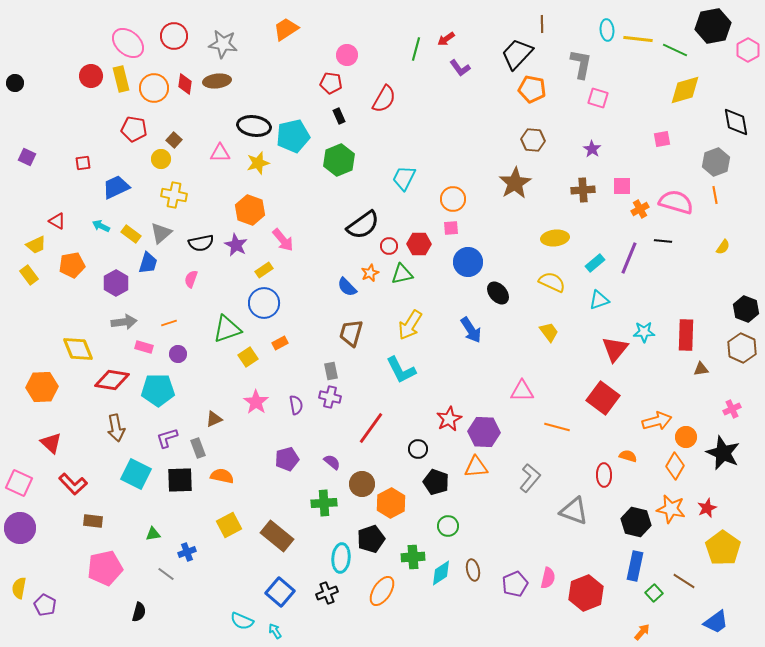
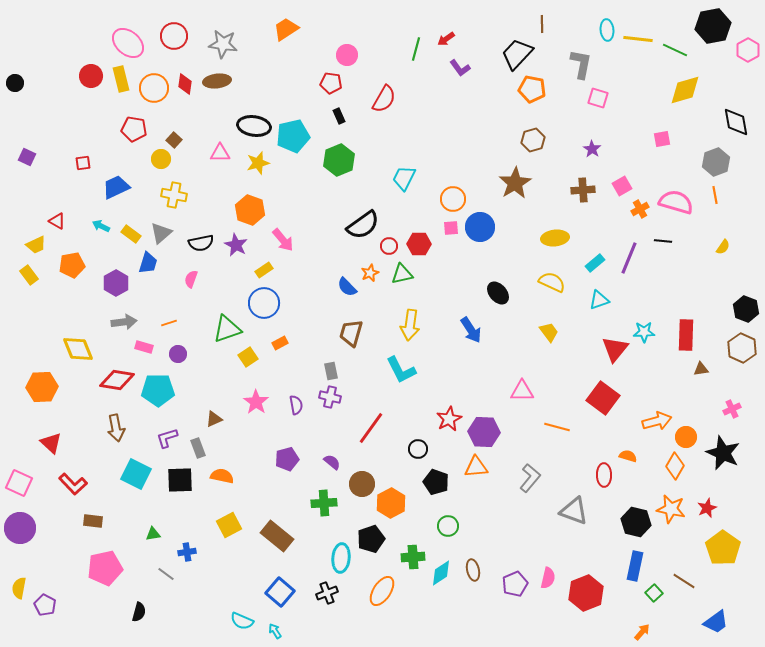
brown hexagon at (533, 140): rotated 20 degrees counterclockwise
pink square at (622, 186): rotated 30 degrees counterclockwise
blue circle at (468, 262): moved 12 px right, 35 px up
yellow arrow at (410, 325): rotated 24 degrees counterclockwise
red diamond at (112, 380): moved 5 px right
blue cross at (187, 552): rotated 12 degrees clockwise
